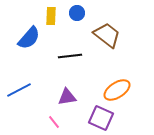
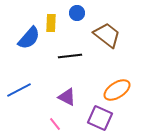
yellow rectangle: moved 7 px down
purple triangle: rotated 36 degrees clockwise
purple square: moved 1 px left
pink line: moved 1 px right, 2 px down
